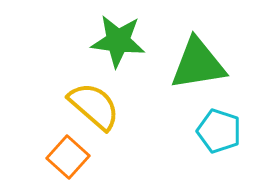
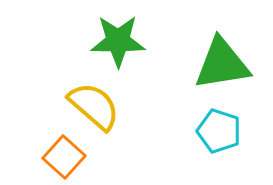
green star: rotated 6 degrees counterclockwise
green triangle: moved 24 px right
orange square: moved 4 px left
